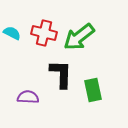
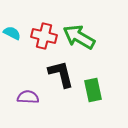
red cross: moved 3 px down
green arrow: rotated 68 degrees clockwise
black L-shape: rotated 16 degrees counterclockwise
